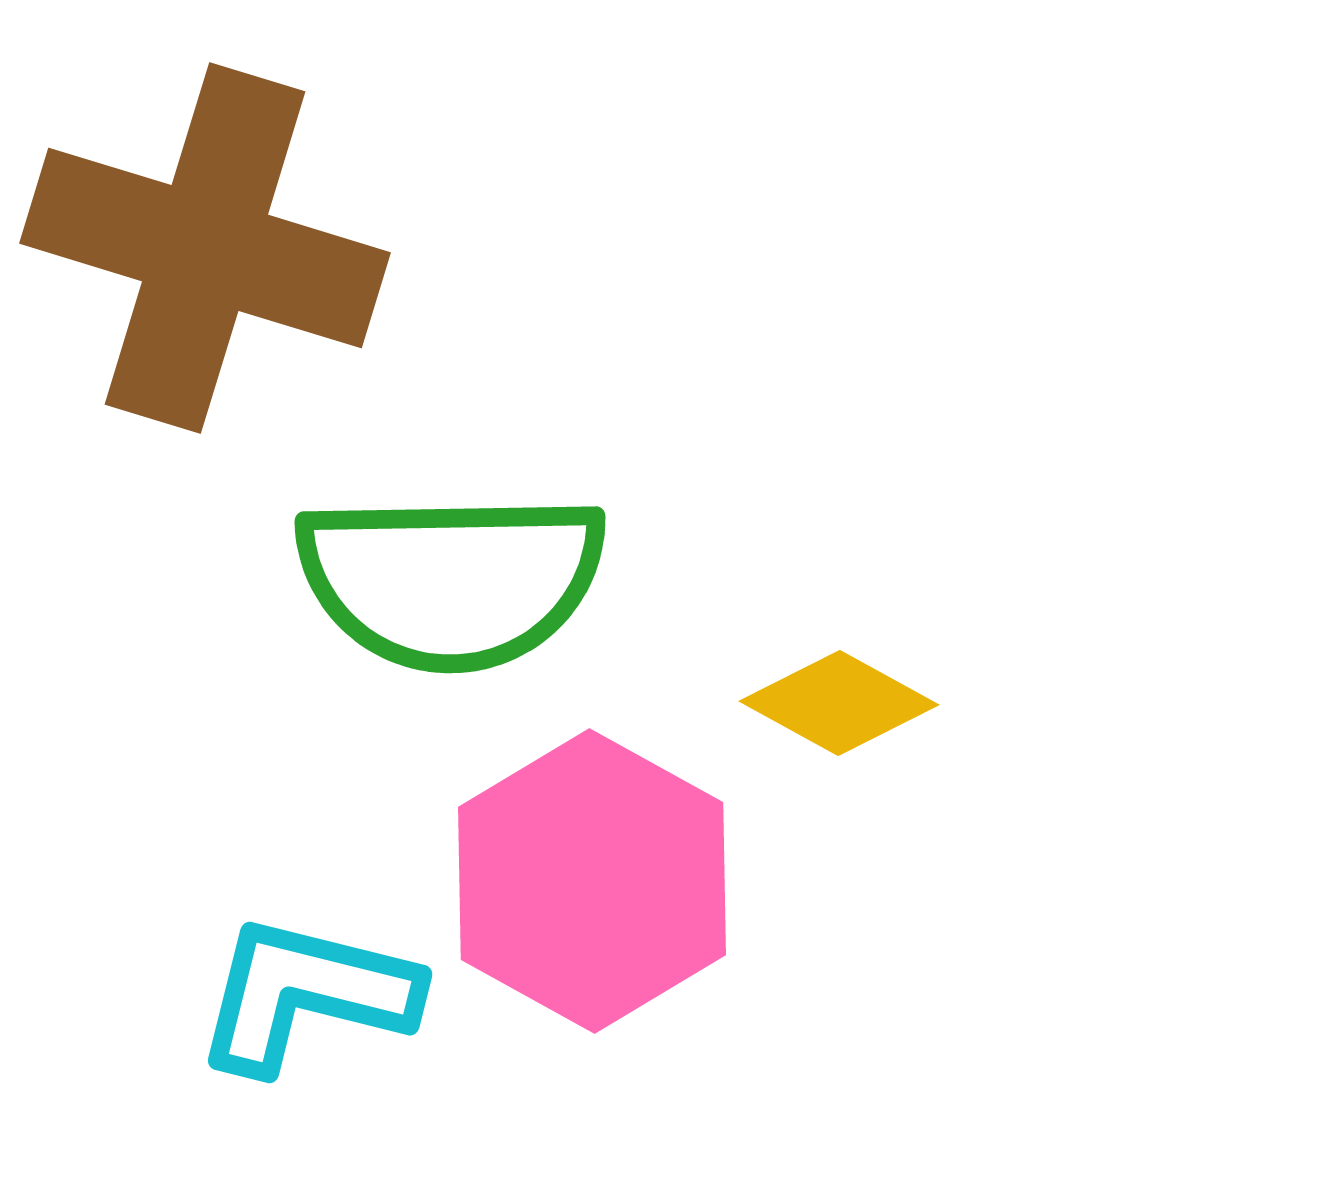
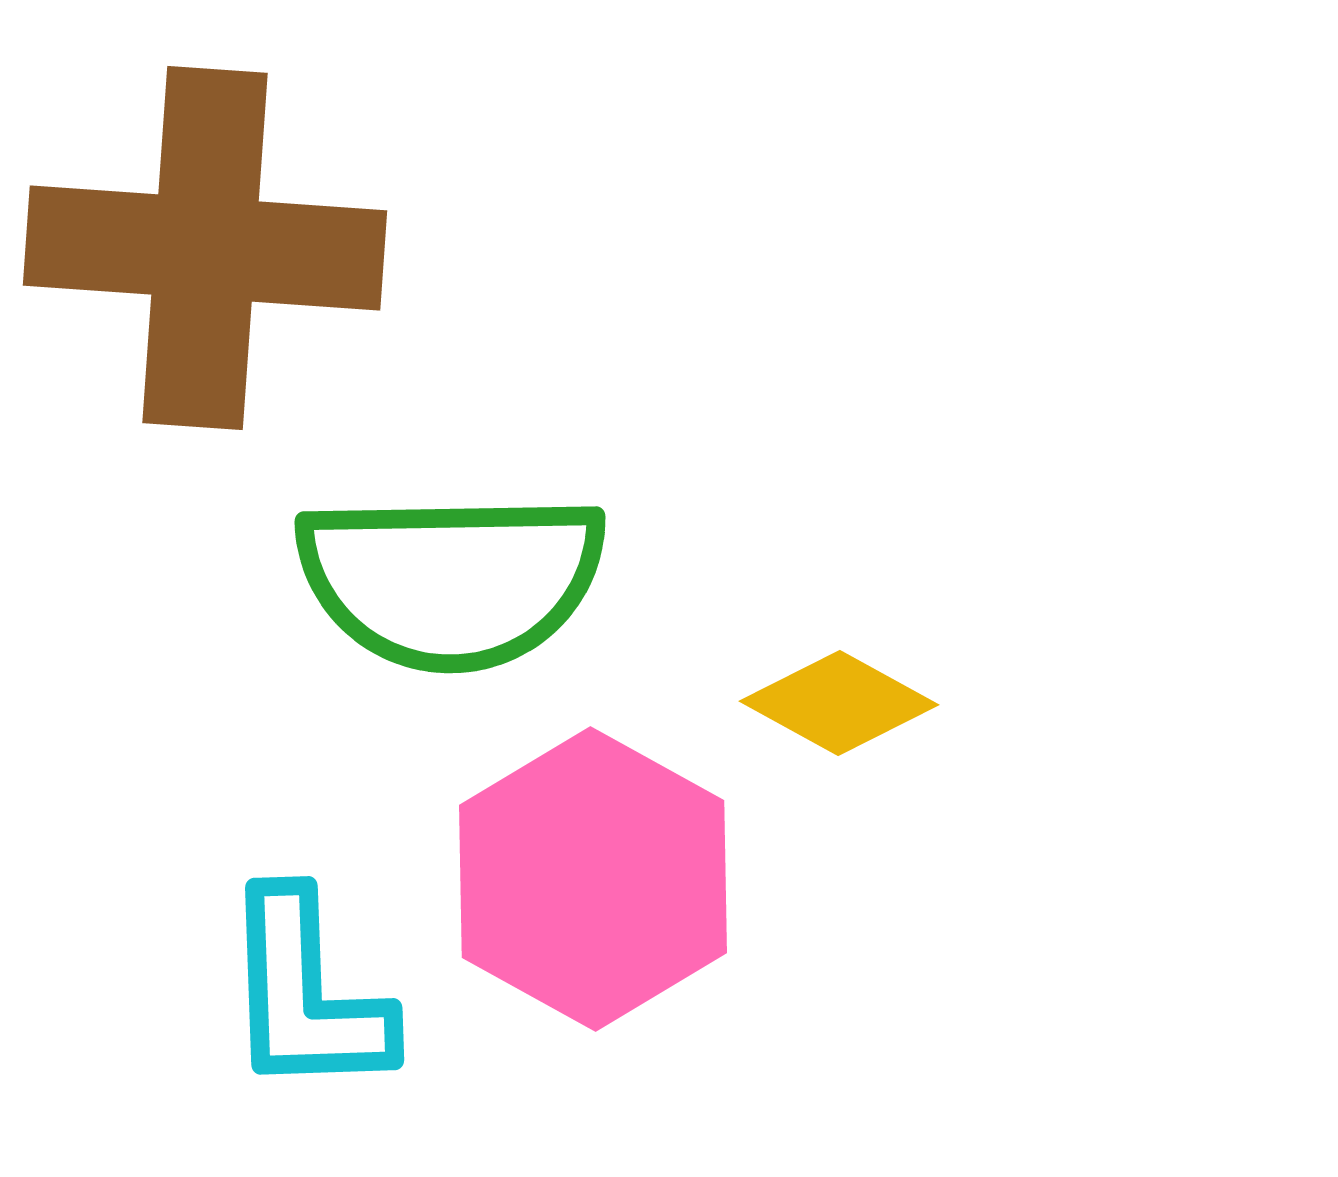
brown cross: rotated 13 degrees counterclockwise
pink hexagon: moved 1 px right, 2 px up
cyan L-shape: rotated 106 degrees counterclockwise
